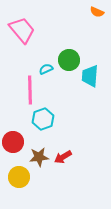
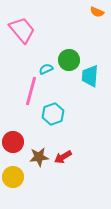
pink line: moved 1 px right, 1 px down; rotated 16 degrees clockwise
cyan hexagon: moved 10 px right, 5 px up
yellow circle: moved 6 px left
